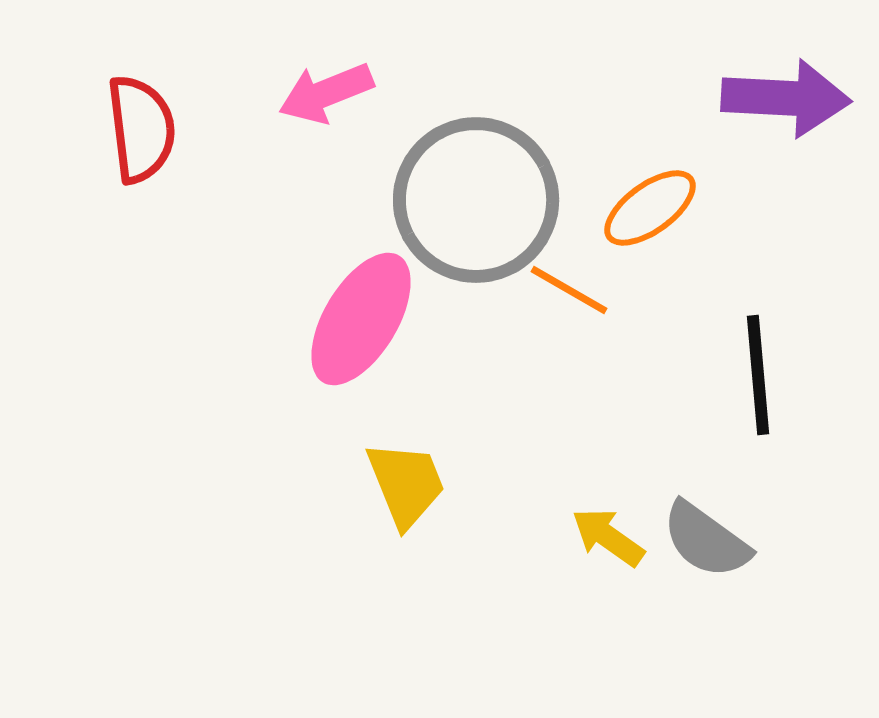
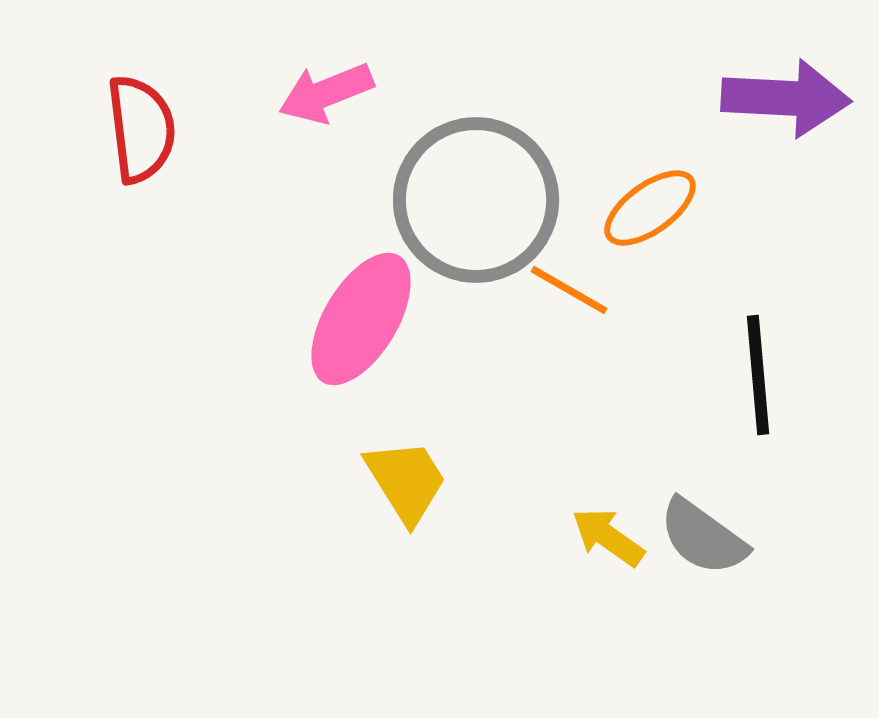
yellow trapezoid: moved 3 px up; rotated 10 degrees counterclockwise
gray semicircle: moved 3 px left, 3 px up
